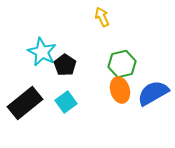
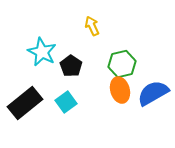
yellow arrow: moved 10 px left, 9 px down
black pentagon: moved 6 px right, 1 px down
